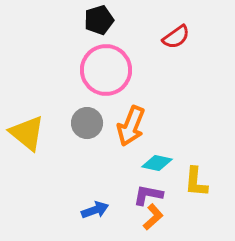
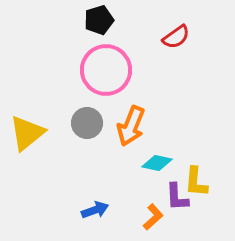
yellow triangle: rotated 42 degrees clockwise
purple L-shape: moved 29 px right, 2 px down; rotated 104 degrees counterclockwise
